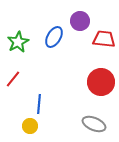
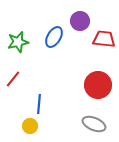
green star: rotated 15 degrees clockwise
red circle: moved 3 px left, 3 px down
